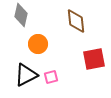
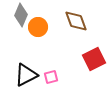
gray diamond: rotated 10 degrees clockwise
brown diamond: rotated 15 degrees counterclockwise
orange circle: moved 17 px up
red square: rotated 15 degrees counterclockwise
